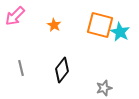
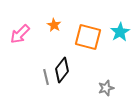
pink arrow: moved 5 px right, 18 px down
orange square: moved 12 px left, 12 px down
cyan star: rotated 12 degrees clockwise
gray line: moved 25 px right, 9 px down
gray star: moved 2 px right
